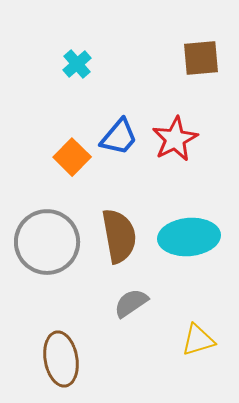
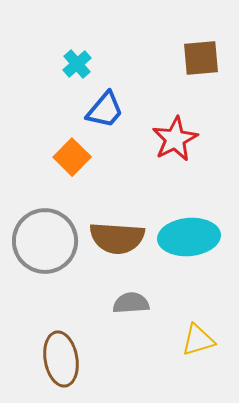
blue trapezoid: moved 14 px left, 27 px up
brown semicircle: moved 2 px left, 2 px down; rotated 104 degrees clockwise
gray circle: moved 2 px left, 1 px up
gray semicircle: rotated 30 degrees clockwise
